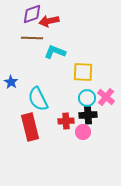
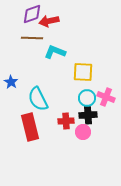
pink cross: rotated 18 degrees counterclockwise
